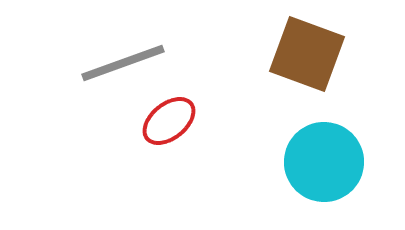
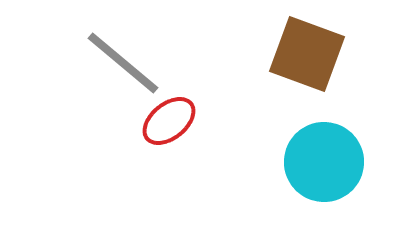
gray line: rotated 60 degrees clockwise
